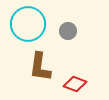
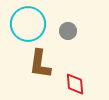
brown L-shape: moved 3 px up
red diamond: rotated 65 degrees clockwise
